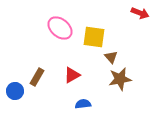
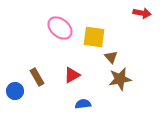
red arrow: moved 2 px right; rotated 12 degrees counterclockwise
brown rectangle: rotated 60 degrees counterclockwise
